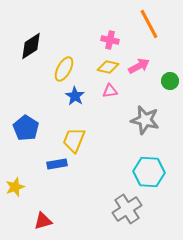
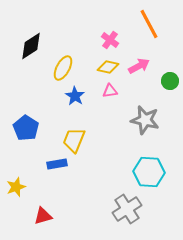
pink cross: rotated 24 degrees clockwise
yellow ellipse: moved 1 px left, 1 px up
yellow star: moved 1 px right
red triangle: moved 5 px up
